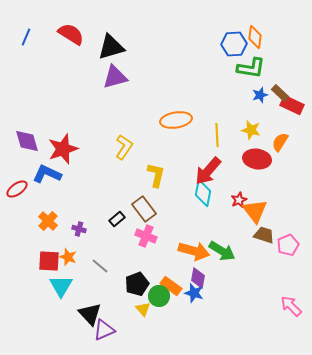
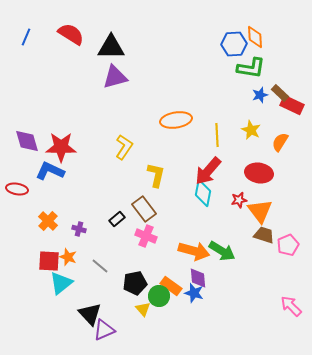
orange diamond at (255, 37): rotated 10 degrees counterclockwise
black triangle at (111, 47): rotated 16 degrees clockwise
yellow star at (251, 130): rotated 12 degrees clockwise
red star at (63, 149): moved 2 px left, 2 px up; rotated 20 degrees clockwise
red ellipse at (257, 159): moved 2 px right, 14 px down
blue L-shape at (47, 174): moved 3 px right, 3 px up
red ellipse at (17, 189): rotated 45 degrees clockwise
red star at (239, 200): rotated 14 degrees clockwise
orange triangle at (255, 211): moved 5 px right
purple diamond at (198, 278): rotated 15 degrees counterclockwise
black pentagon at (137, 284): moved 2 px left, 1 px up; rotated 10 degrees clockwise
cyan triangle at (61, 286): moved 3 px up; rotated 20 degrees clockwise
